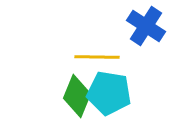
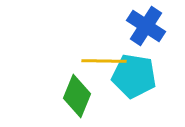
yellow line: moved 7 px right, 4 px down
cyan pentagon: moved 25 px right, 17 px up
